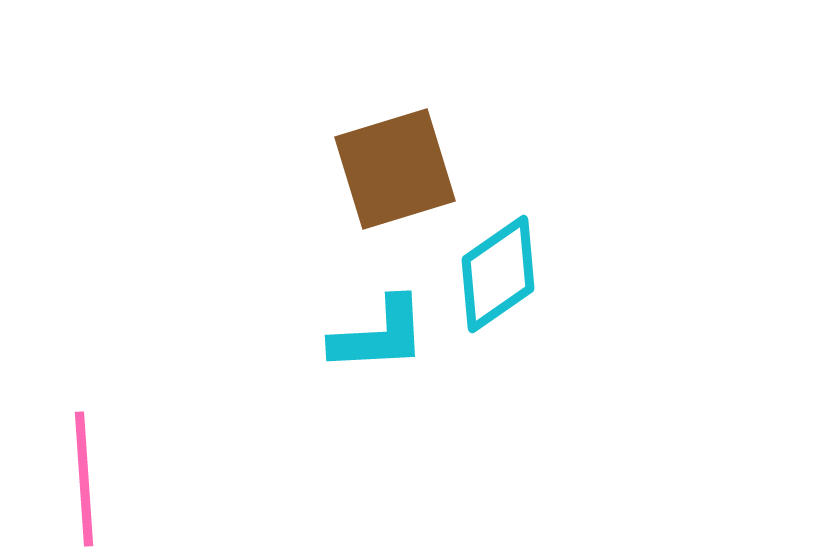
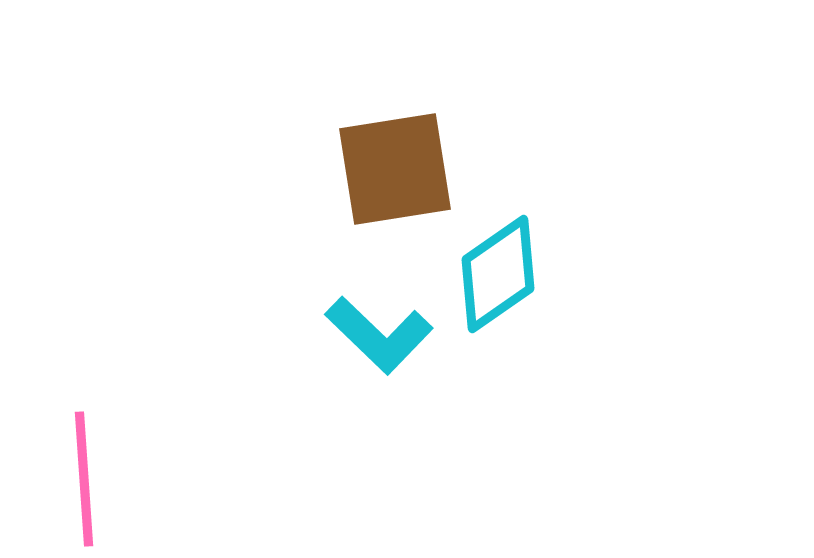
brown square: rotated 8 degrees clockwise
cyan L-shape: rotated 47 degrees clockwise
